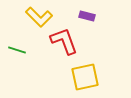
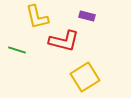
yellow L-shape: moved 2 px left; rotated 32 degrees clockwise
red L-shape: rotated 124 degrees clockwise
yellow square: rotated 20 degrees counterclockwise
